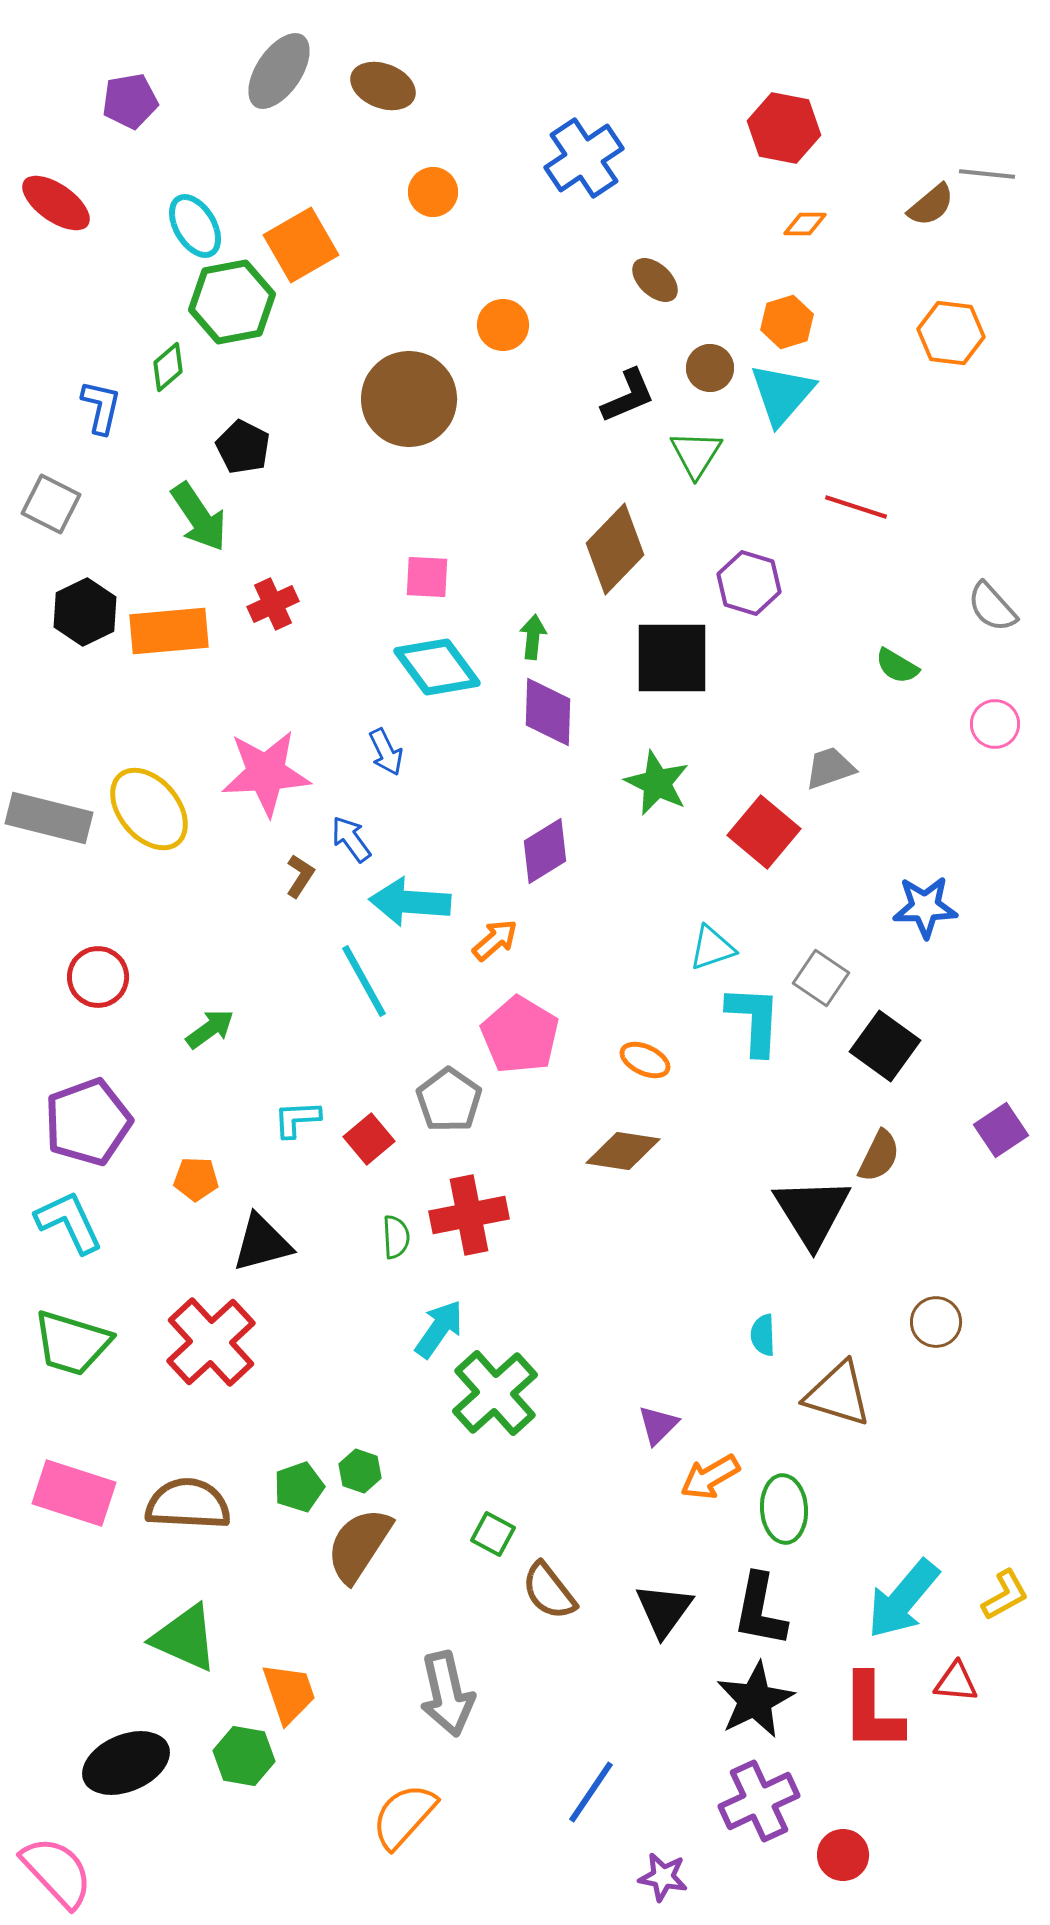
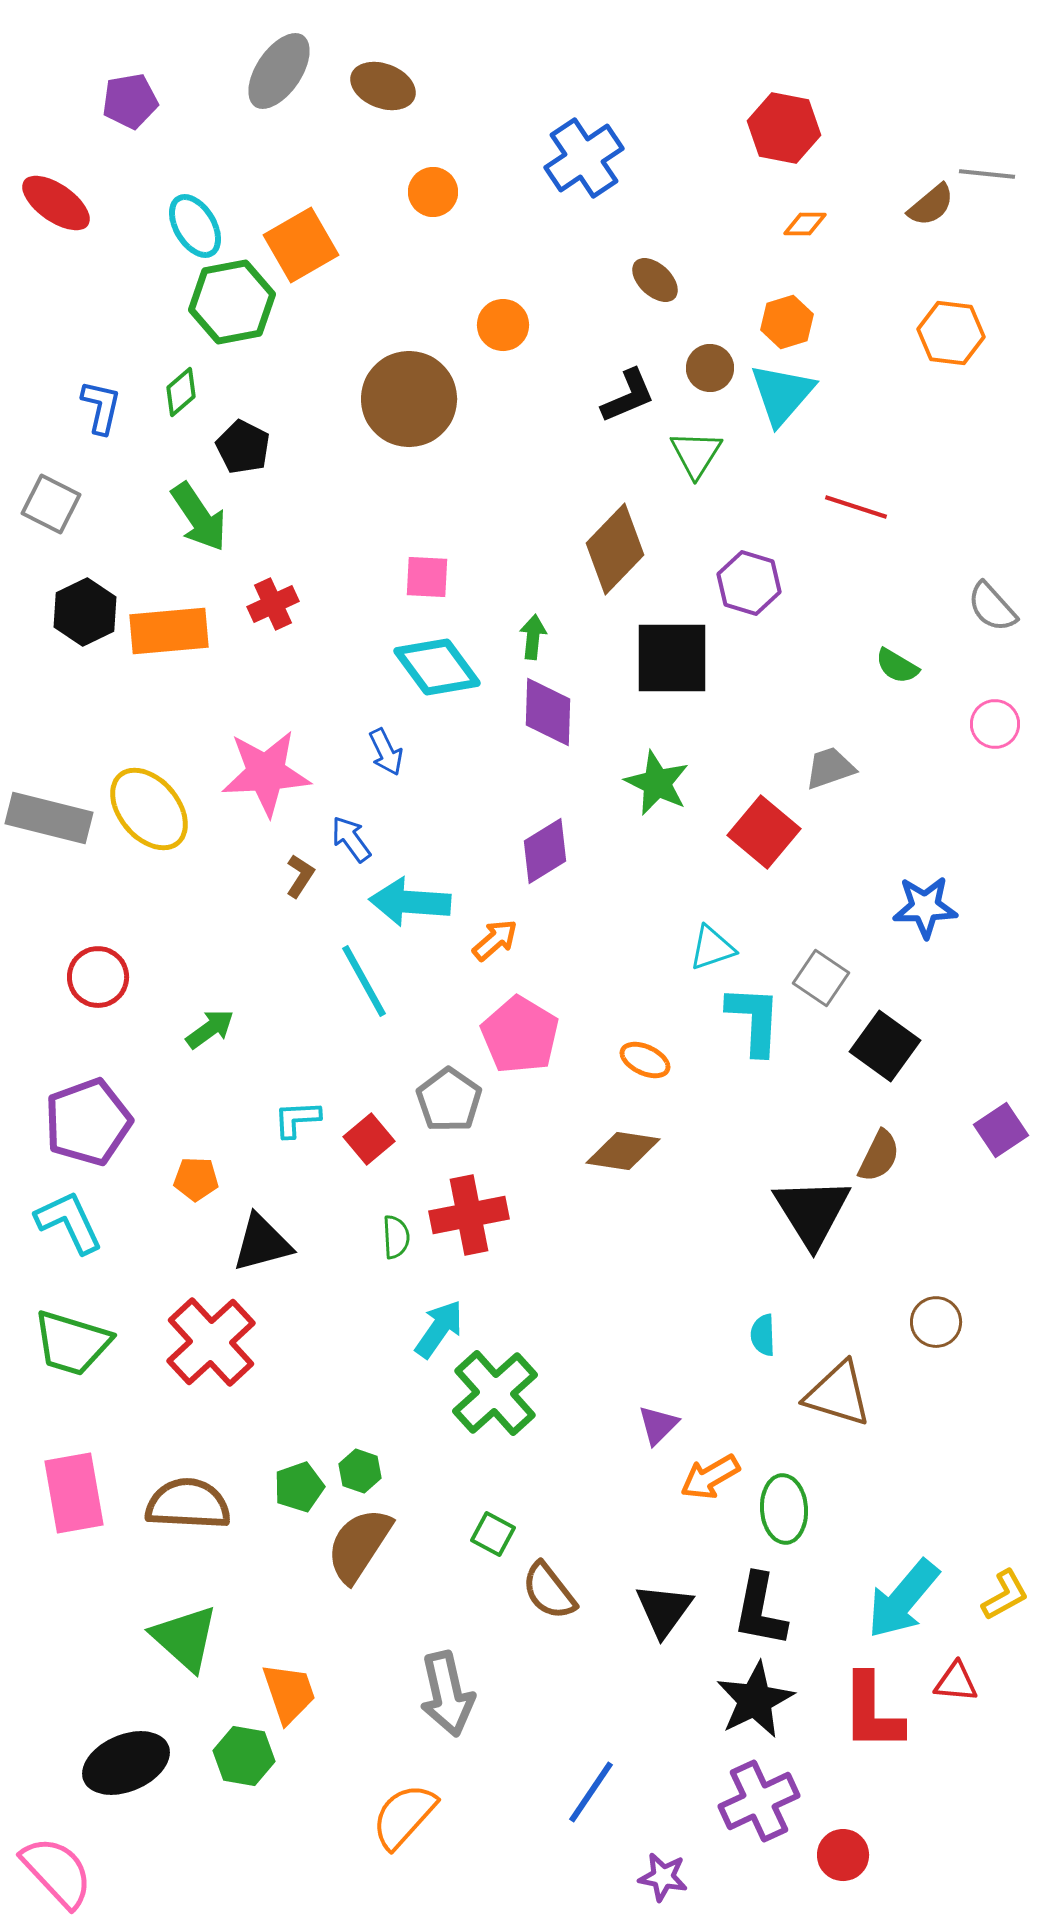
green diamond at (168, 367): moved 13 px right, 25 px down
pink rectangle at (74, 1493): rotated 62 degrees clockwise
green triangle at (185, 1638): rotated 18 degrees clockwise
